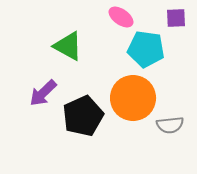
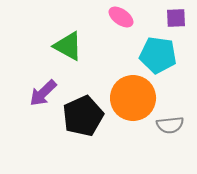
cyan pentagon: moved 12 px right, 6 px down
